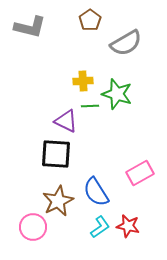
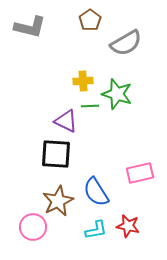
pink rectangle: rotated 16 degrees clockwise
cyan L-shape: moved 4 px left, 3 px down; rotated 25 degrees clockwise
